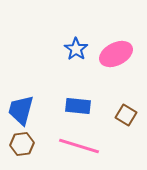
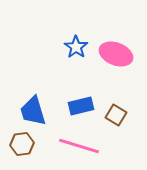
blue star: moved 2 px up
pink ellipse: rotated 48 degrees clockwise
blue rectangle: moved 3 px right; rotated 20 degrees counterclockwise
blue trapezoid: moved 12 px right, 1 px down; rotated 32 degrees counterclockwise
brown square: moved 10 px left
